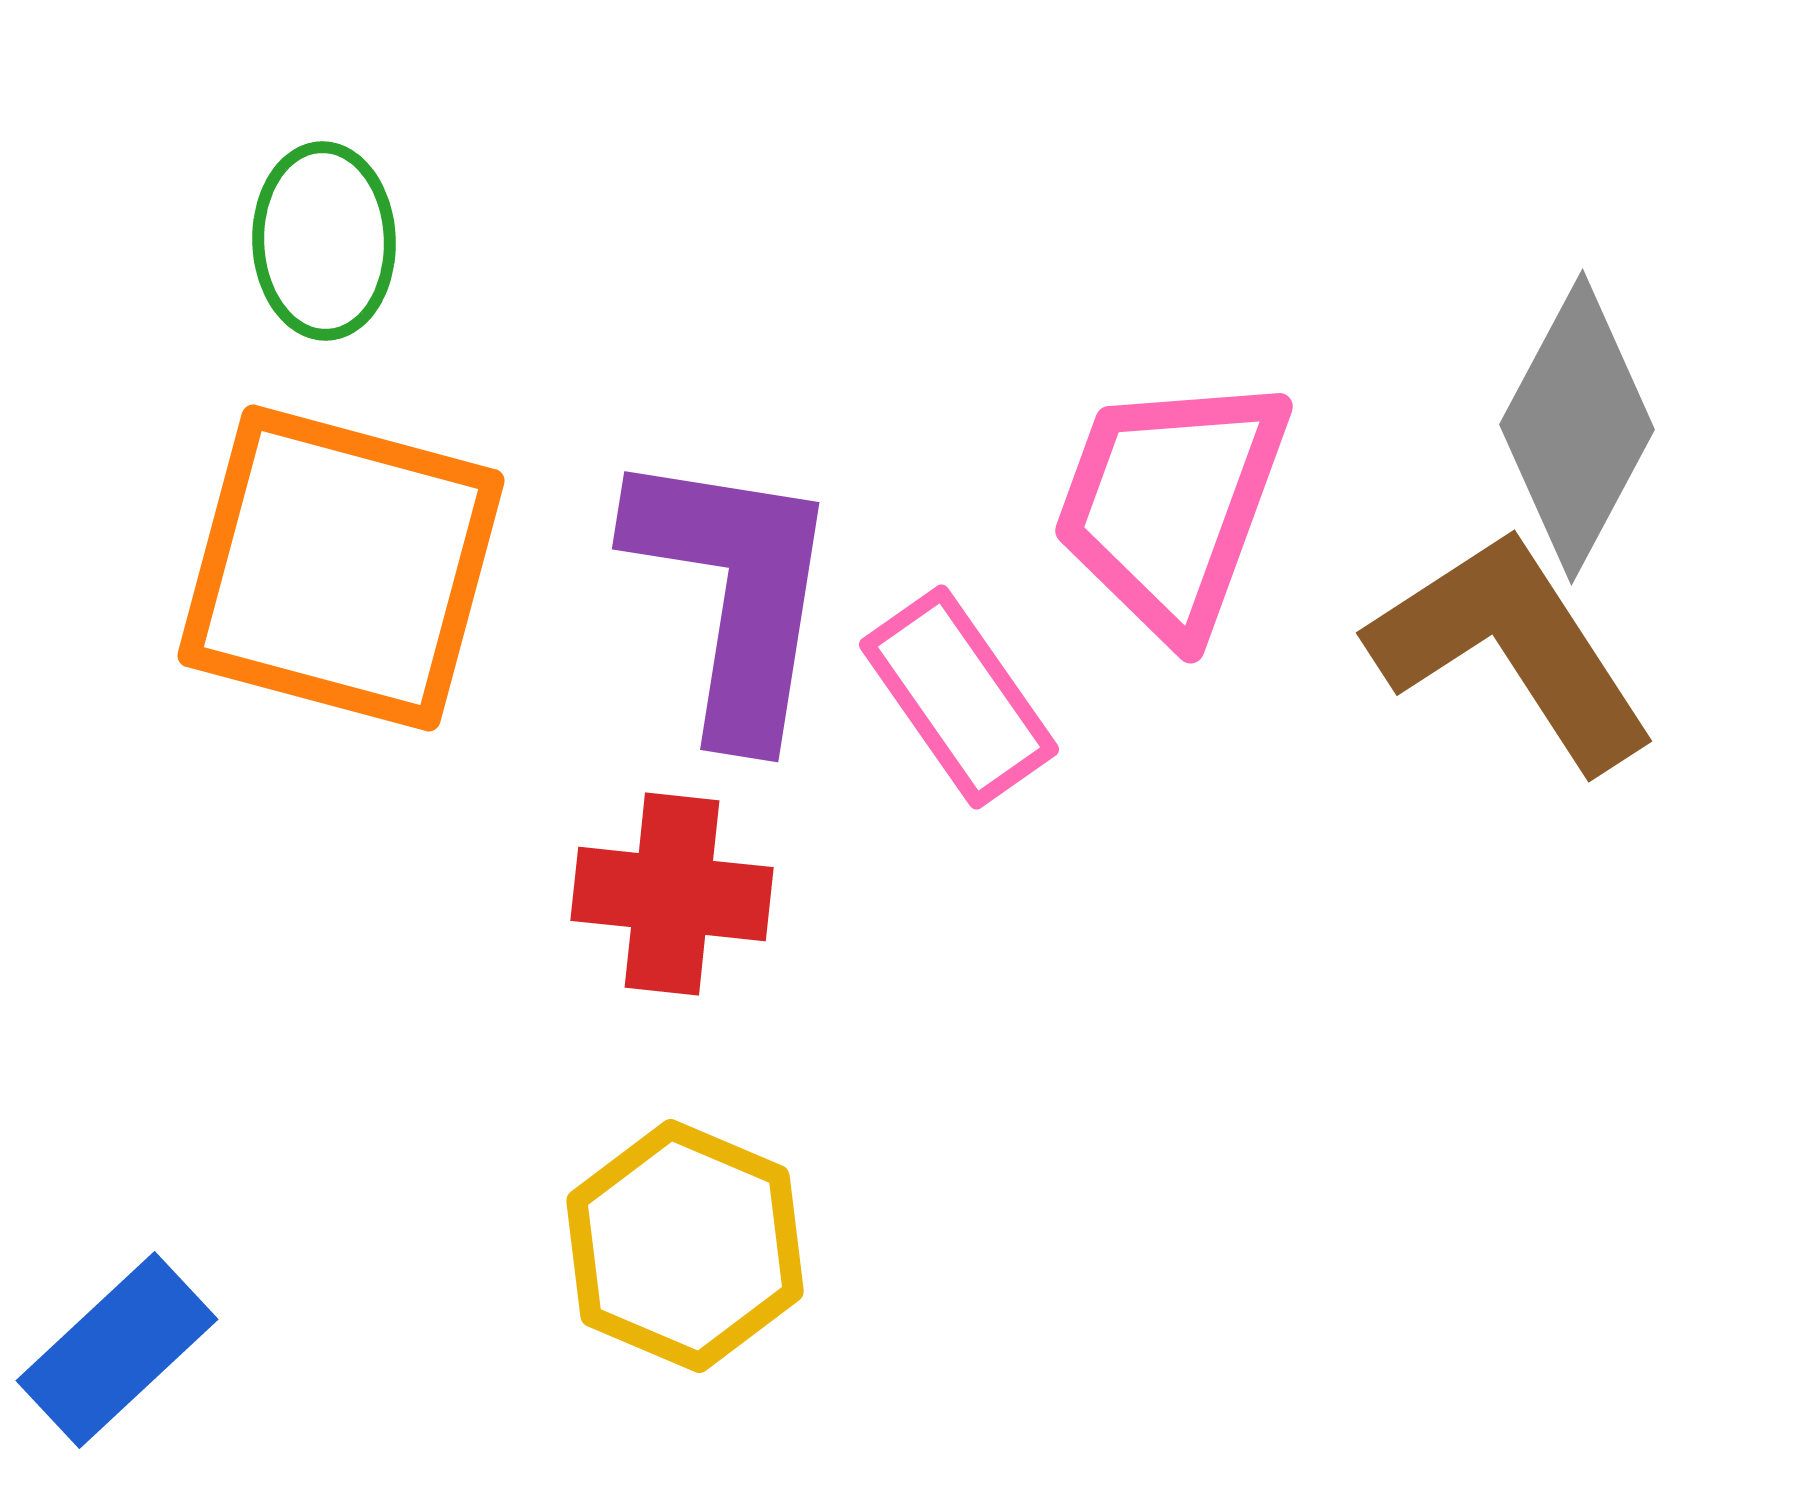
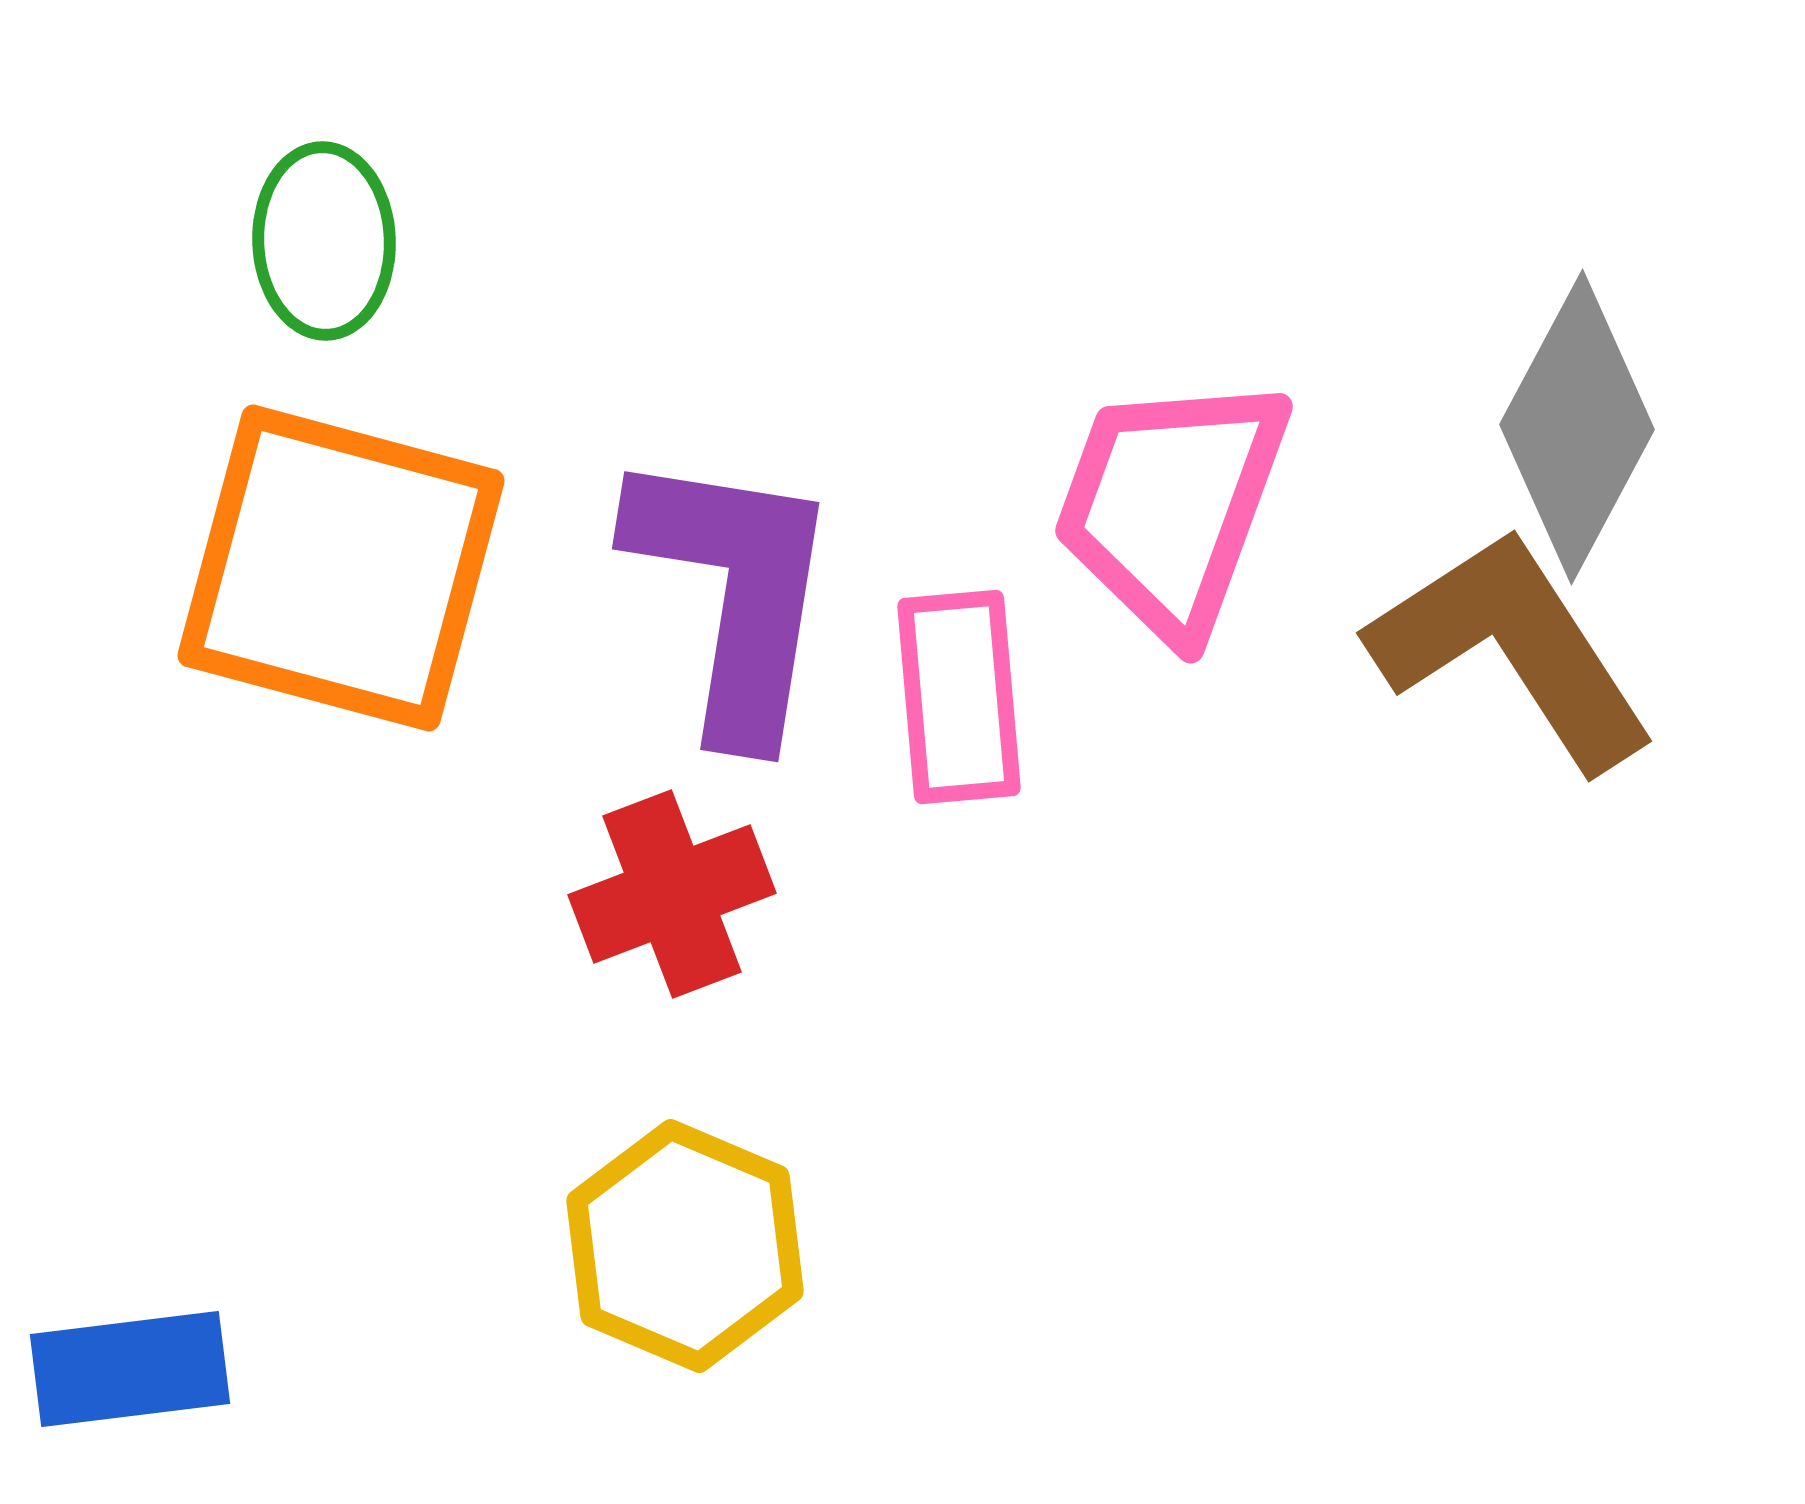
pink rectangle: rotated 30 degrees clockwise
red cross: rotated 27 degrees counterclockwise
blue rectangle: moved 13 px right, 19 px down; rotated 36 degrees clockwise
